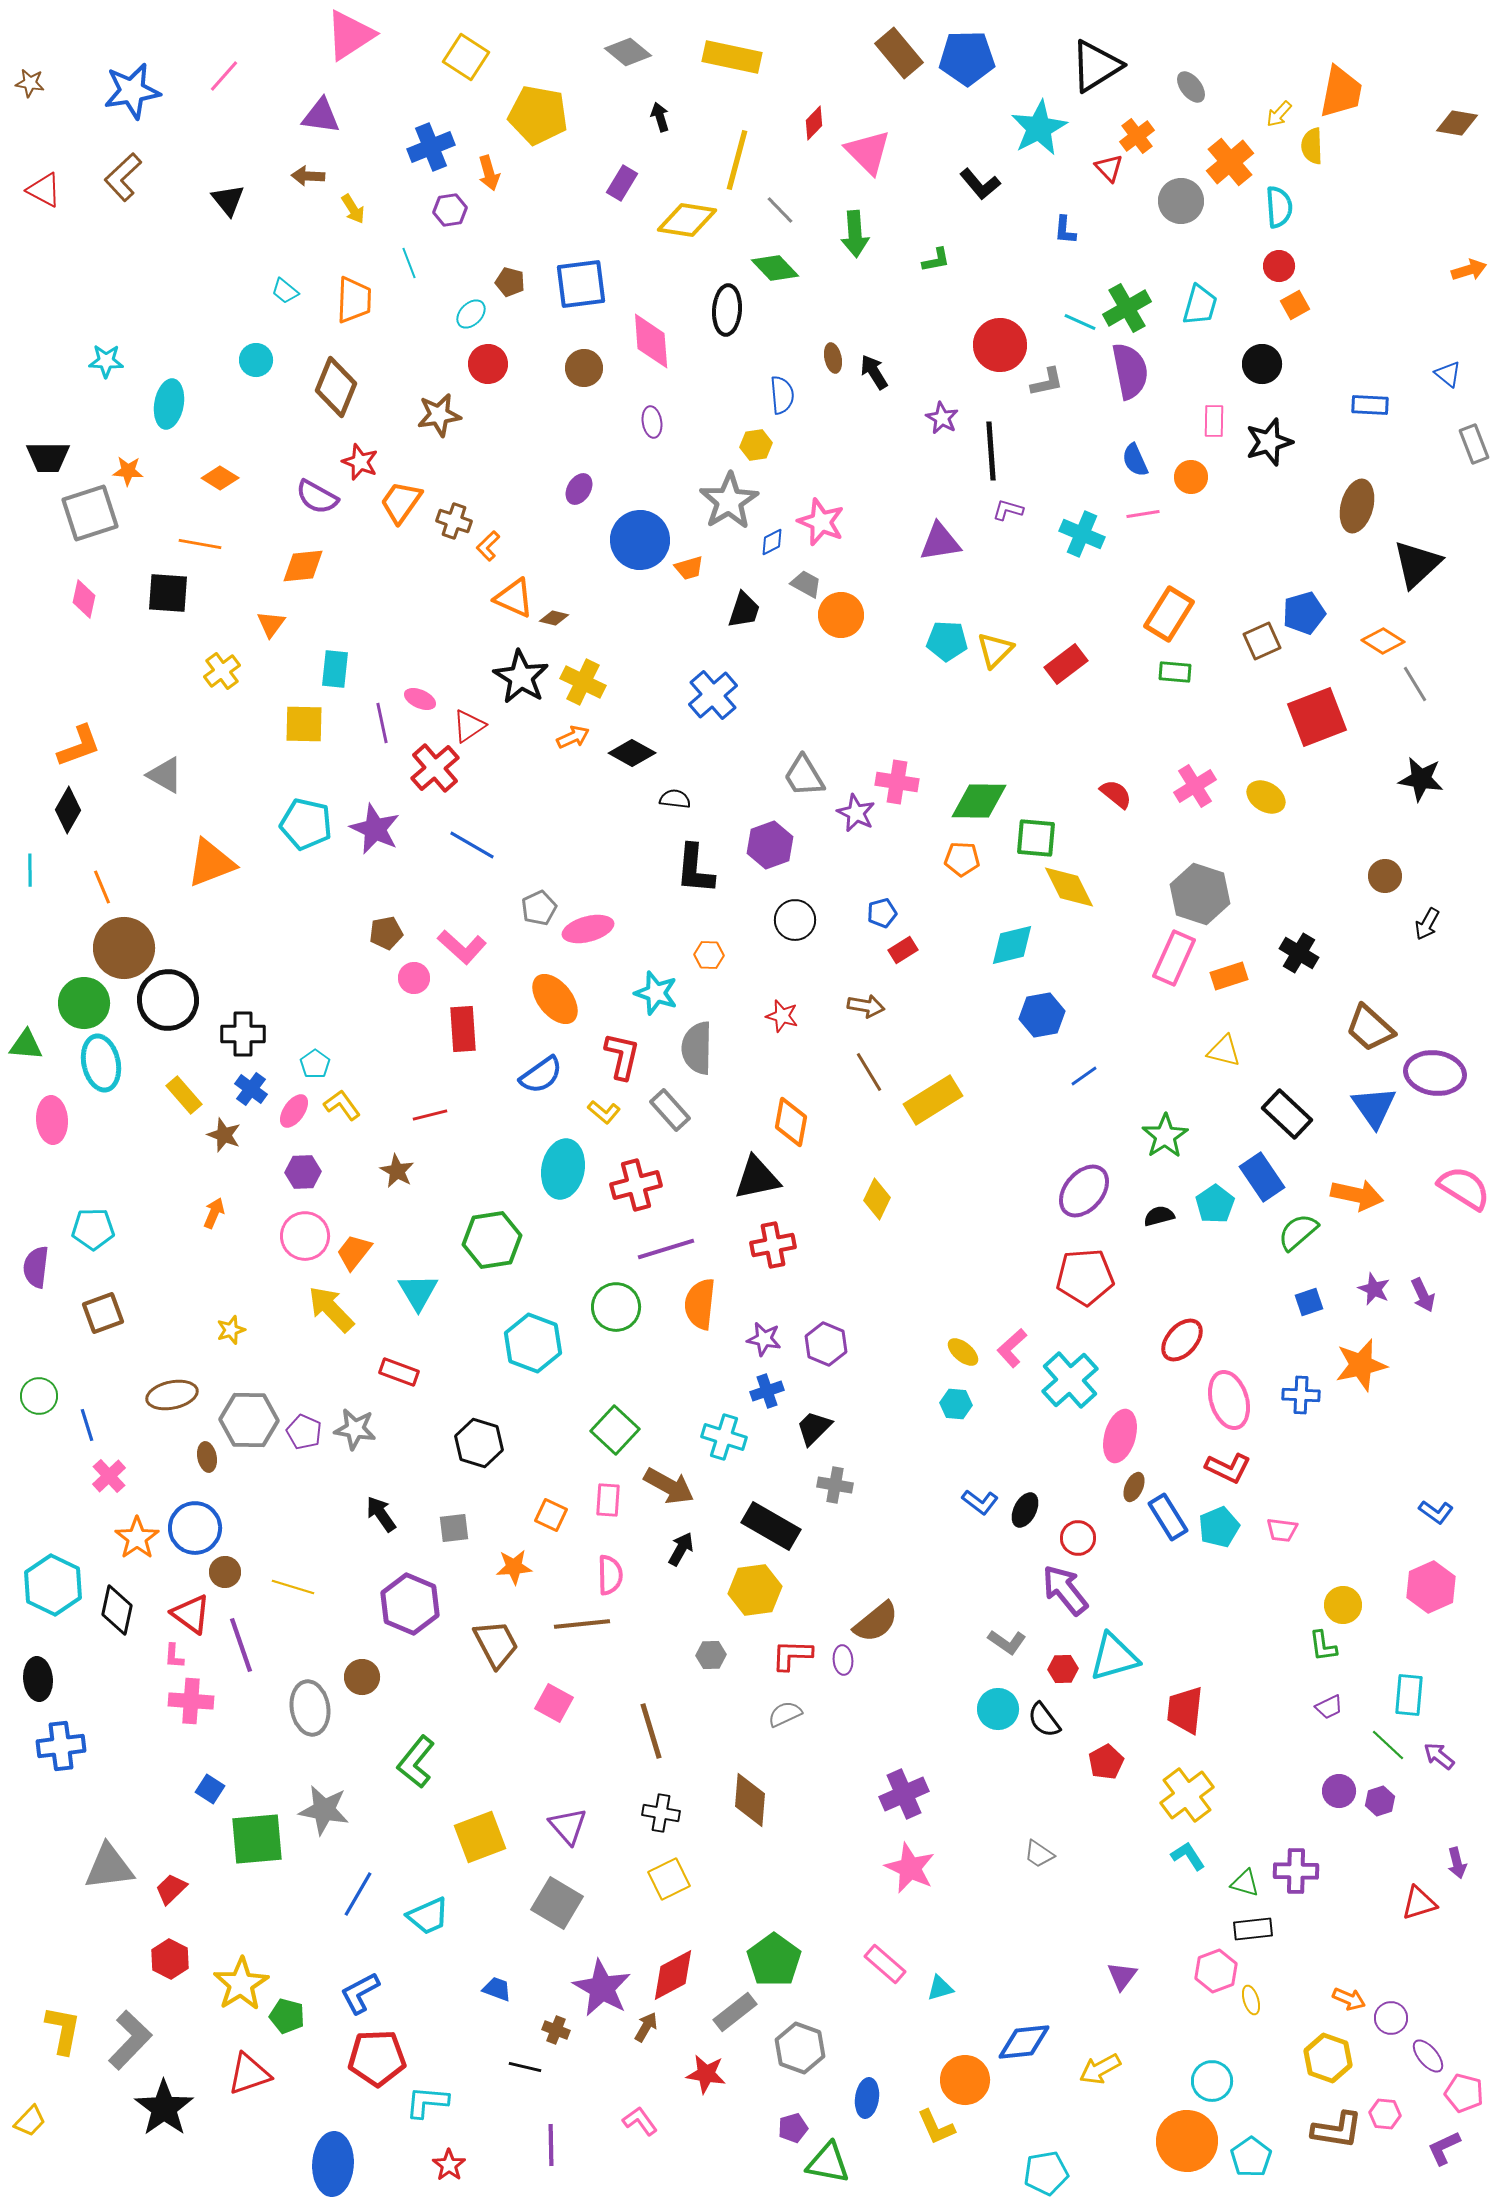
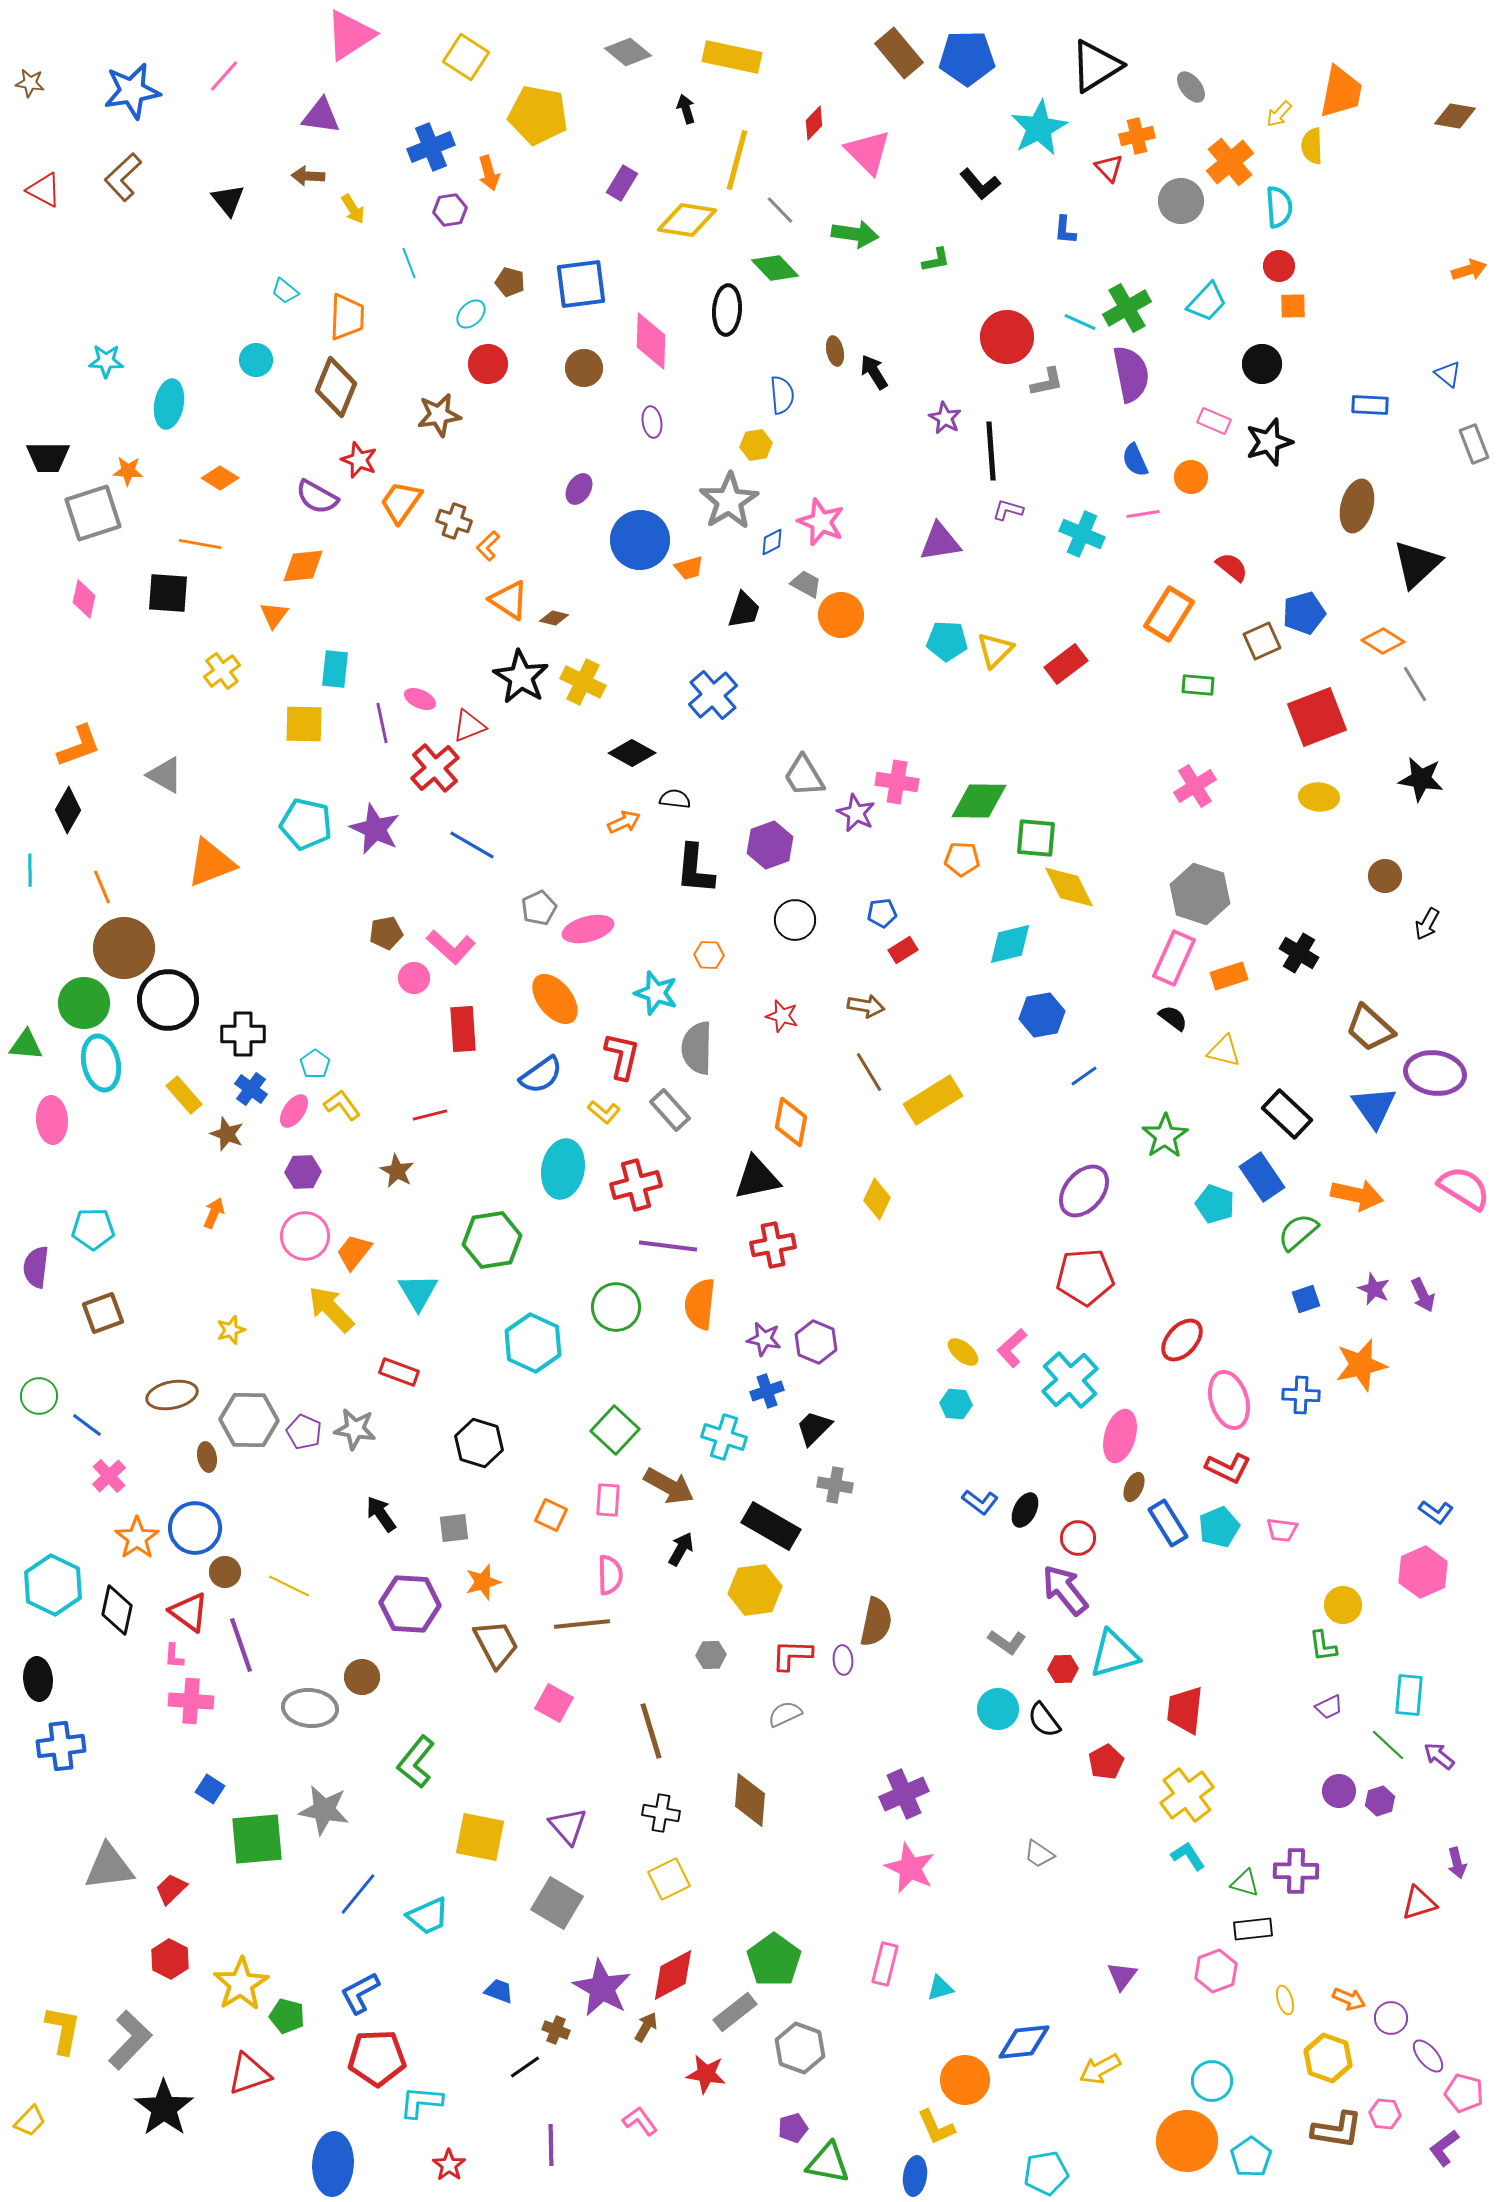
black arrow at (660, 117): moved 26 px right, 8 px up
brown diamond at (1457, 123): moved 2 px left, 7 px up
orange cross at (1137, 136): rotated 24 degrees clockwise
green arrow at (855, 234): rotated 78 degrees counterclockwise
orange trapezoid at (354, 300): moved 7 px left, 17 px down
cyan trapezoid at (1200, 305): moved 7 px right, 3 px up; rotated 27 degrees clockwise
orange square at (1295, 305): moved 2 px left, 1 px down; rotated 28 degrees clockwise
pink diamond at (651, 341): rotated 6 degrees clockwise
red circle at (1000, 345): moved 7 px right, 8 px up
brown ellipse at (833, 358): moved 2 px right, 7 px up
purple semicircle at (1130, 371): moved 1 px right, 3 px down
purple star at (942, 418): moved 3 px right
pink rectangle at (1214, 421): rotated 68 degrees counterclockwise
red star at (360, 462): moved 1 px left, 2 px up
gray square at (90, 513): moved 3 px right
orange triangle at (514, 598): moved 5 px left, 2 px down; rotated 9 degrees clockwise
orange triangle at (271, 624): moved 3 px right, 9 px up
green rectangle at (1175, 672): moved 23 px right, 13 px down
red triangle at (469, 726): rotated 12 degrees clockwise
orange arrow at (573, 737): moved 51 px right, 85 px down
red semicircle at (1116, 794): moved 116 px right, 227 px up
yellow ellipse at (1266, 797): moved 53 px right; rotated 27 degrees counterclockwise
blue pentagon at (882, 913): rotated 8 degrees clockwise
cyan diamond at (1012, 945): moved 2 px left, 1 px up
pink L-shape at (462, 947): moved 11 px left
brown star at (224, 1135): moved 3 px right, 1 px up
cyan pentagon at (1215, 1204): rotated 18 degrees counterclockwise
black semicircle at (1159, 1216): moved 14 px right, 198 px up; rotated 52 degrees clockwise
purple line at (666, 1249): moved 2 px right, 3 px up; rotated 24 degrees clockwise
blue square at (1309, 1302): moved 3 px left, 3 px up
cyan hexagon at (533, 1343): rotated 4 degrees clockwise
purple hexagon at (826, 1344): moved 10 px left, 2 px up
blue line at (87, 1425): rotated 36 degrees counterclockwise
blue rectangle at (1168, 1517): moved 6 px down
orange star at (514, 1567): moved 31 px left, 15 px down; rotated 12 degrees counterclockwise
yellow line at (293, 1587): moved 4 px left, 1 px up; rotated 9 degrees clockwise
pink hexagon at (1431, 1587): moved 8 px left, 15 px up
purple hexagon at (410, 1604): rotated 20 degrees counterclockwise
red triangle at (191, 1614): moved 2 px left, 2 px up
brown semicircle at (876, 1622): rotated 39 degrees counterclockwise
cyan triangle at (1114, 1657): moved 3 px up
gray ellipse at (310, 1708): rotated 76 degrees counterclockwise
yellow square at (480, 1837): rotated 32 degrees clockwise
blue line at (358, 1894): rotated 9 degrees clockwise
pink rectangle at (885, 1964): rotated 63 degrees clockwise
blue trapezoid at (497, 1989): moved 2 px right, 2 px down
yellow ellipse at (1251, 2000): moved 34 px right
black line at (525, 2067): rotated 48 degrees counterclockwise
blue ellipse at (867, 2098): moved 48 px right, 78 px down
cyan L-shape at (427, 2102): moved 6 px left
purple L-shape at (1444, 2148): rotated 12 degrees counterclockwise
